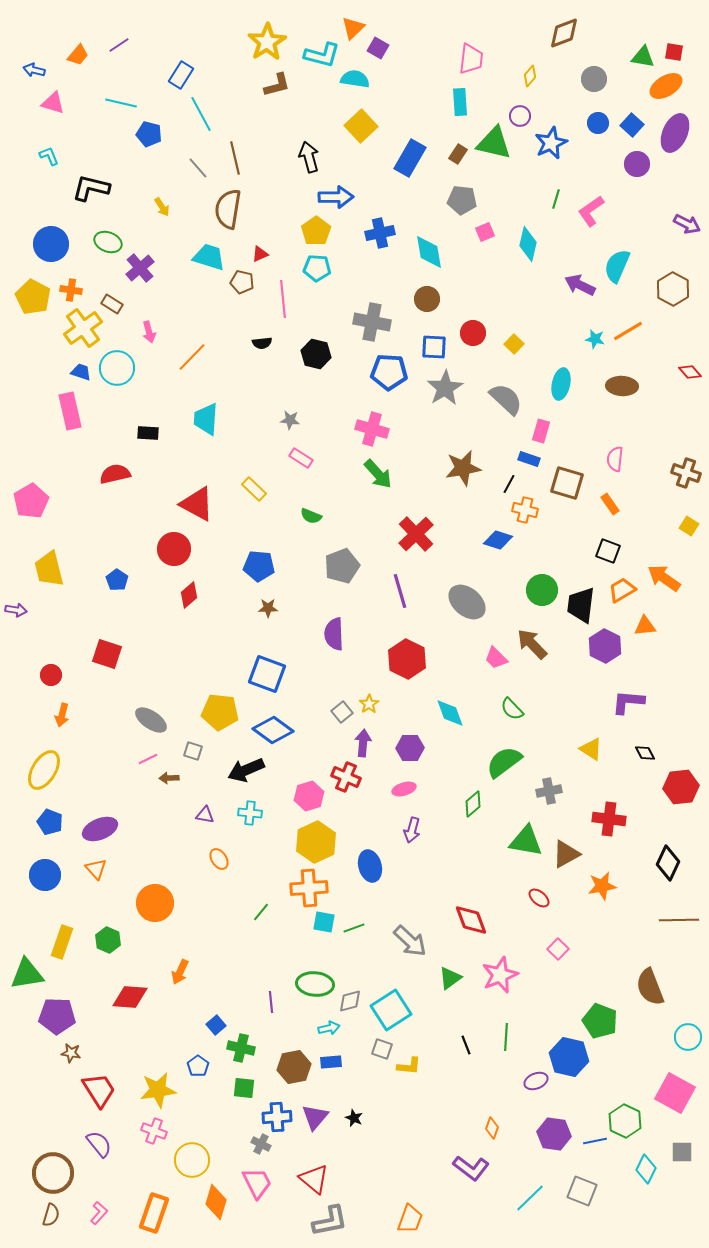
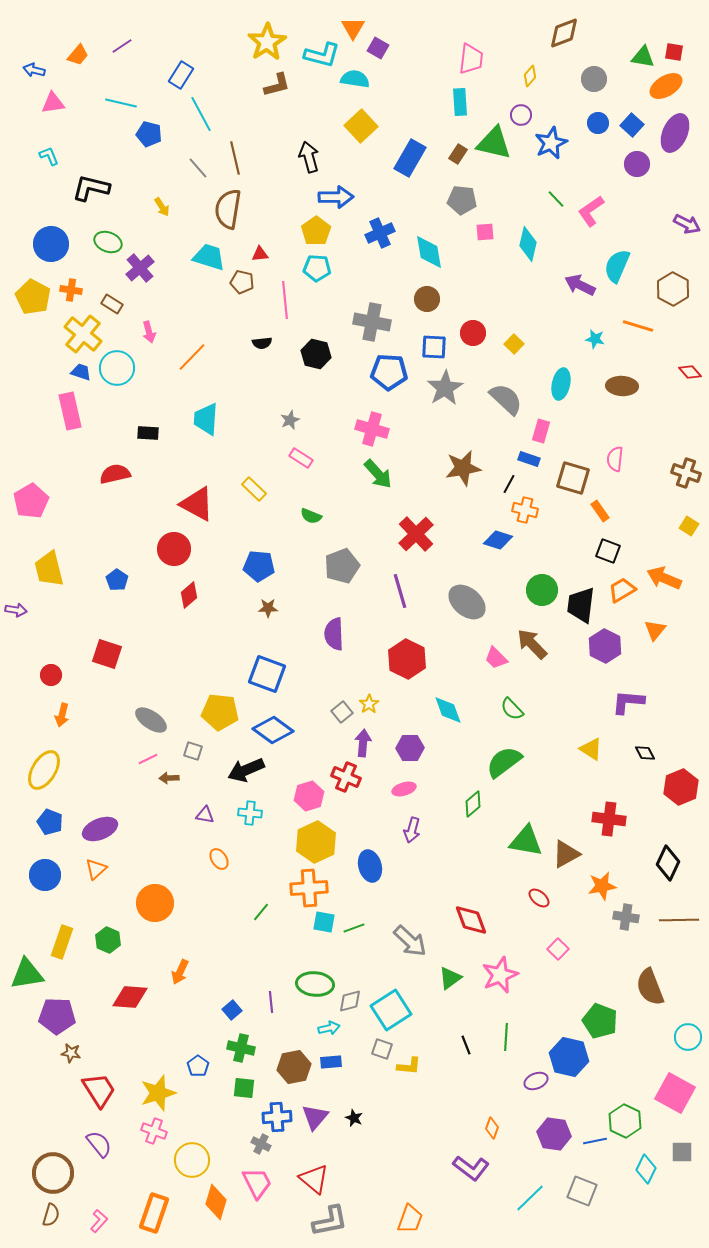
orange triangle at (353, 28): rotated 15 degrees counterclockwise
purple line at (119, 45): moved 3 px right, 1 px down
pink triangle at (53, 103): rotated 25 degrees counterclockwise
purple circle at (520, 116): moved 1 px right, 1 px up
green line at (556, 199): rotated 60 degrees counterclockwise
pink square at (485, 232): rotated 18 degrees clockwise
blue cross at (380, 233): rotated 12 degrees counterclockwise
red triangle at (260, 254): rotated 18 degrees clockwise
pink line at (283, 299): moved 2 px right, 1 px down
yellow cross at (83, 328): moved 6 px down; rotated 15 degrees counterclockwise
orange line at (628, 331): moved 10 px right, 5 px up; rotated 48 degrees clockwise
gray star at (290, 420): rotated 30 degrees counterclockwise
brown square at (567, 483): moved 6 px right, 5 px up
orange rectangle at (610, 504): moved 10 px left, 7 px down
orange arrow at (664, 578): rotated 12 degrees counterclockwise
orange triangle at (645, 626): moved 10 px right, 4 px down; rotated 45 degrees counterclockwise
cyan diamond at (450, 713): moved 2 px left, 3 px up
red hexagon at (681, 787): rotated 16 degrees counterclockwise
gray cross at (549, 791): moved 77 px right, 126 px down; rotated 20 degrees clockwise
orange triangle at (96, 869): rotated 30 degrees clockwise
blue square at (216, 1025): moved 16 px right, 15 px up
yellow star at (158, 1090): moved 3 px down; rotated 9 degrees counterclockwise
pink L-shape at (99, 1213): moved 8 px down
